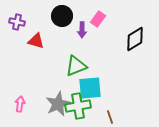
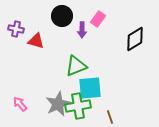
purple cross: moved 1 px left, 7 px down
pink arrow: rotated 49 degrees counterclockwise
